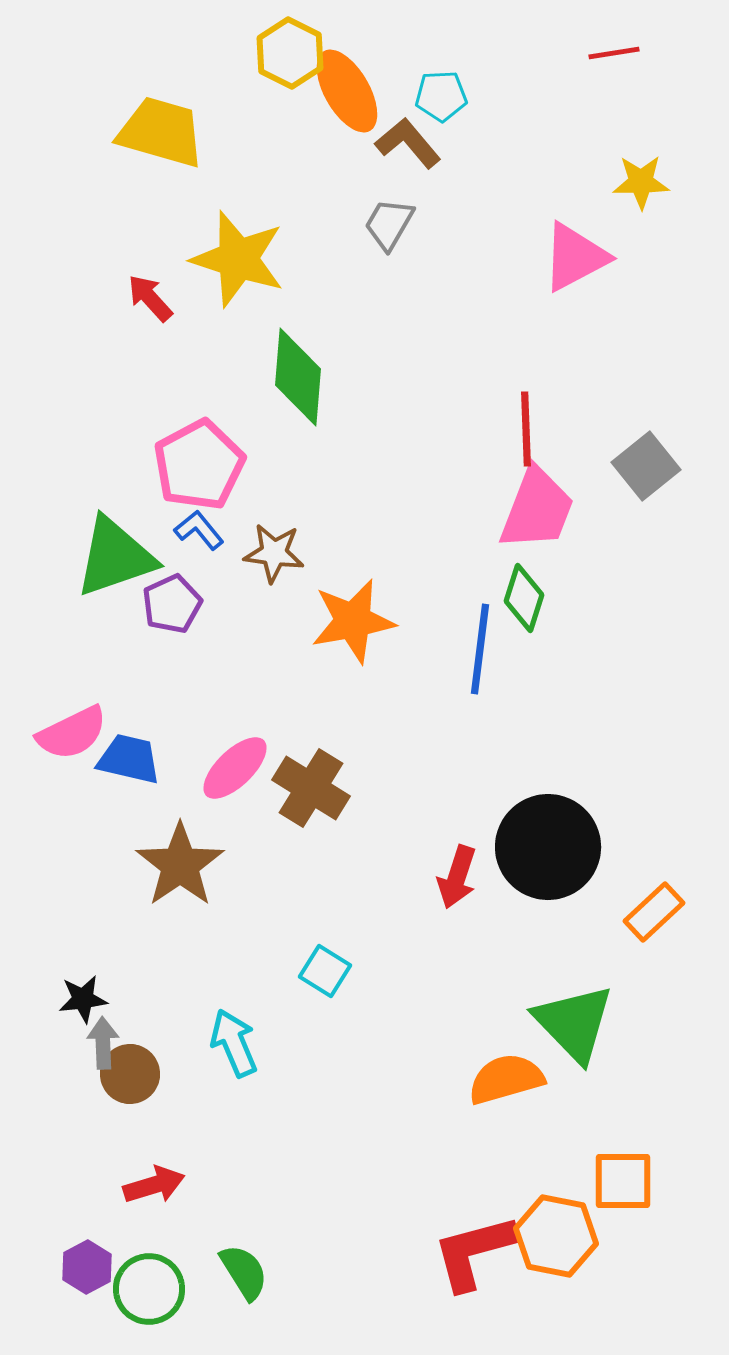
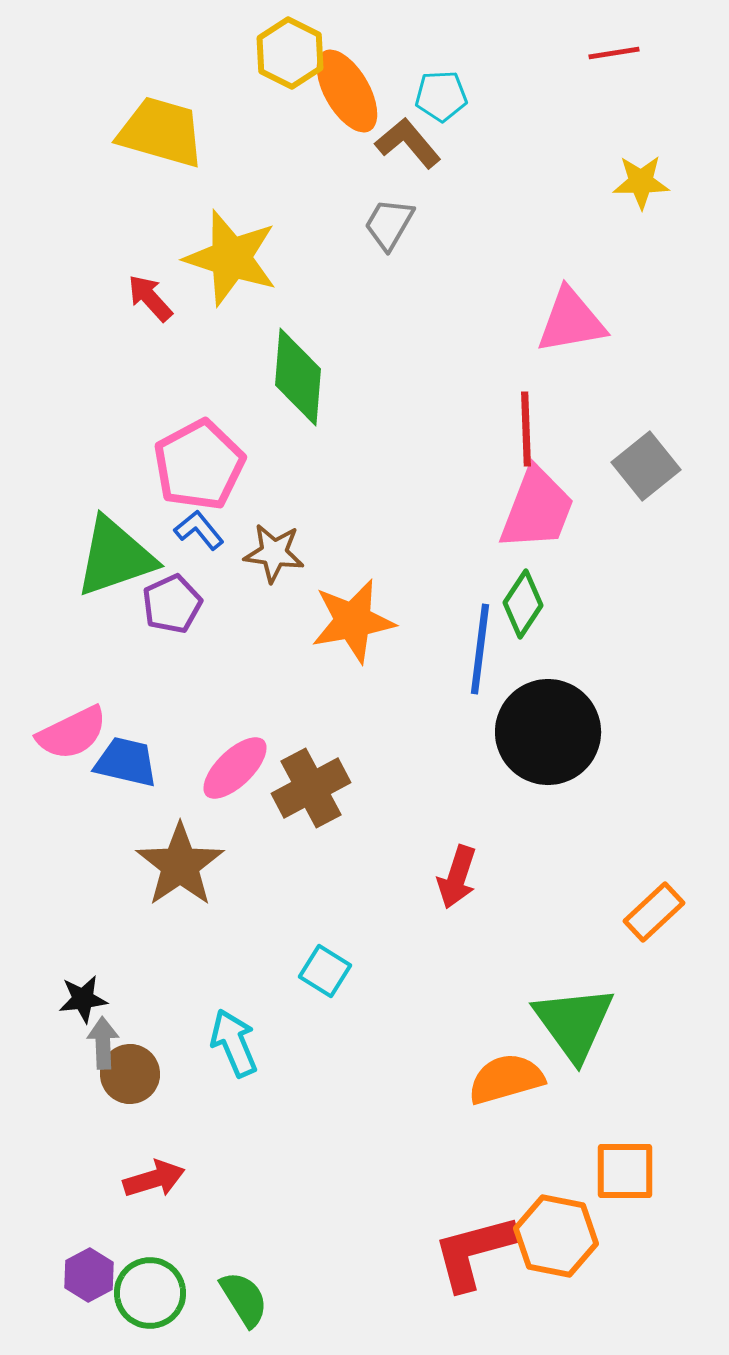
pink triangle at (575, 257): moved 4 px left, 64 px down; rotated 18 degrees clockwise
yellow star at (238, 259): moved 7 px left, 1 px up
green diamond at (524, 598): moved 1 px left, 6 px down; rotated 16 degrees clockwise
blue trapezoid at (129, 759): moved 3 px left, 3 px down
brown cross at (311, 788): rotated 30 degrees clockwise
black circle at (548, 847): moved 115 px up
green triangle at (574, 1023): rotated 8 degrees clockwise
orange square at (623, 1181): moved 2 px right, 10 px up
red arrow at (154, 1185): moved 6 px up
purple hexagon at (87, 1267): moved 2 px right, 8 px down
green semicircle at (244, 1272): moved 27 px down
green circle at (149, 1289): moved 1 px right, 4 px down
